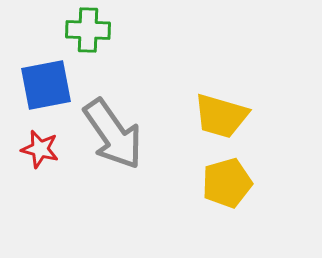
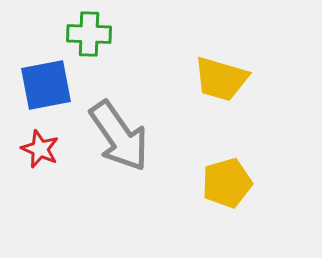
green cross: moved 1 px right, 4 px down
yellow trapezoid: moved 37 px up
gray arrow: moved 6 px right, 2 px down
red star: rotated 9 degrees clockwise
